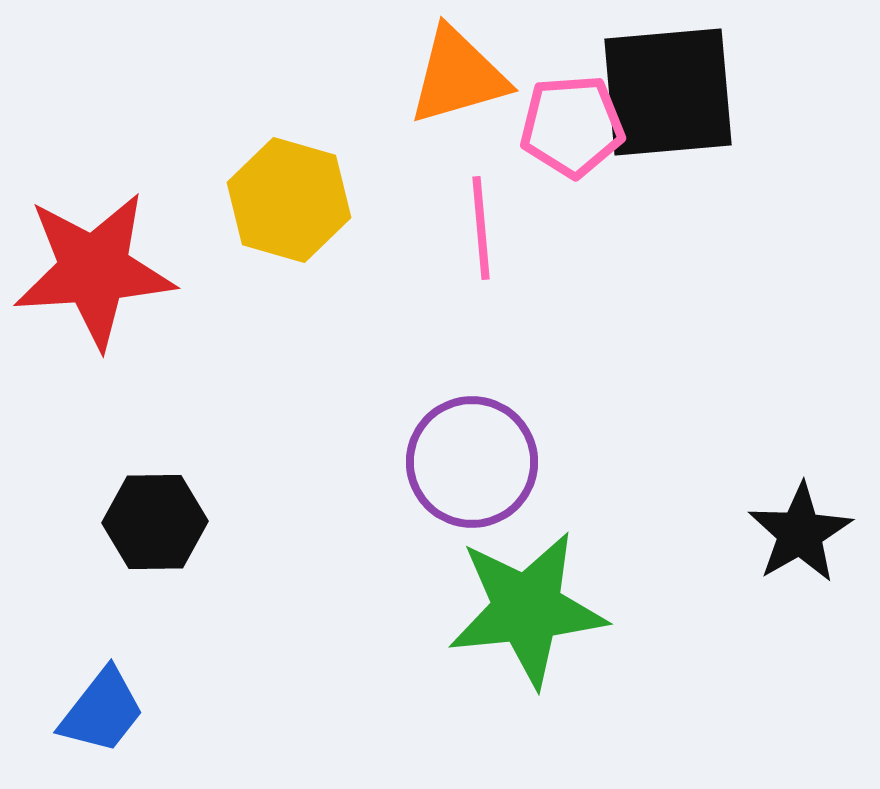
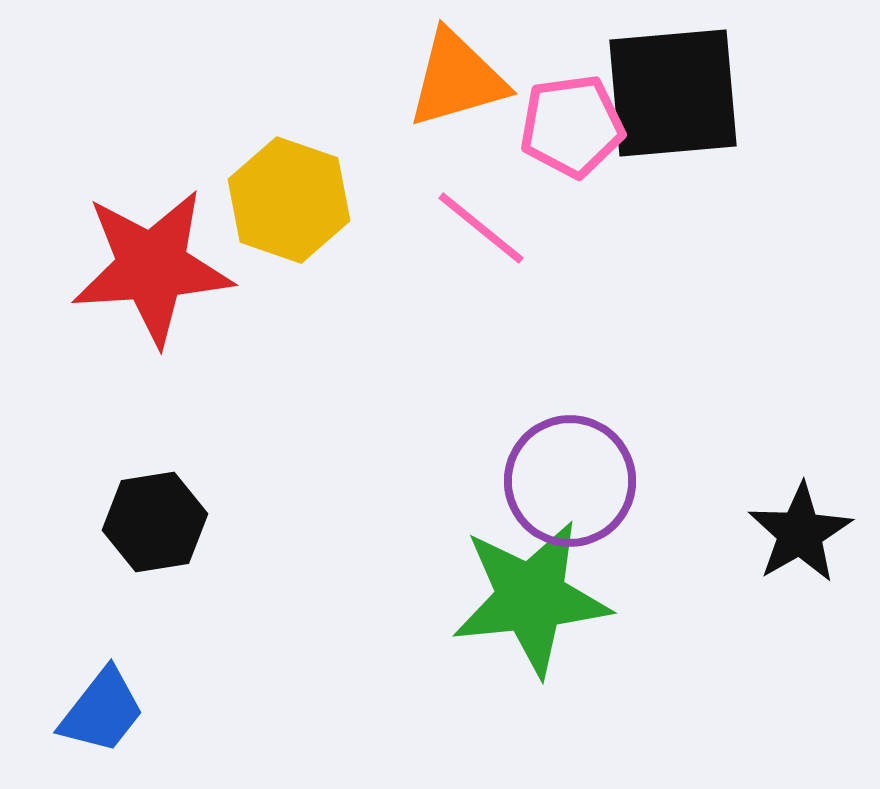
orange triangle: moved 1 px left, 3 px down
black square: moved 5 px right, 1 px down
pink pentagon: rotated 4 degrees counterclockwise
yellow hexagon: rotated 3 degrees clockwise
pink line: rotated 46 degrees counterclockwise
red star: moved 58 px right, 3 px up
purple circle: moved 98 px right, 19 px down
black hexagon: rotated 8 degrees counterclockwise
green star: moved 4 px right, 11 px up
